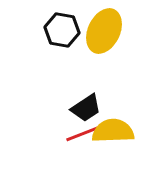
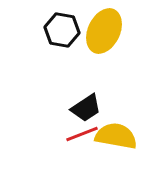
yellow semicircle: moved 3 px right, 5 px down; rotated 12 degrees clockwise
